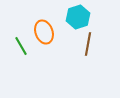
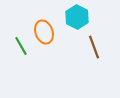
cyan hexagon: moved 1 px left; rotated 15 degrees counterclockwise
brown line: moved 6 px right, 3 px down; rotated 30 degrees counterclockwise
